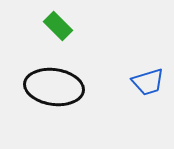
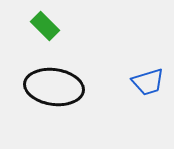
green rectangle: moved 13 px left
